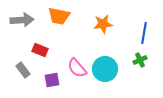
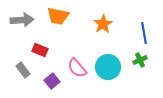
orange trapezoid: moved 1 px left
orange star: rotated 24 degrees counterclockwise
blue line: rotated 20 degrees counterclockwise
cyan circle: moved 3 px right, 2 px up
purple square: moved 1 px down; rotated 28 degrees counterclockwise
